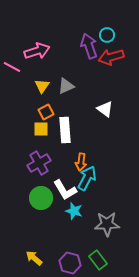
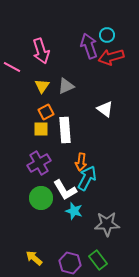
pink arrow: moved 4 px right; rotated 90 degrees clockwise
